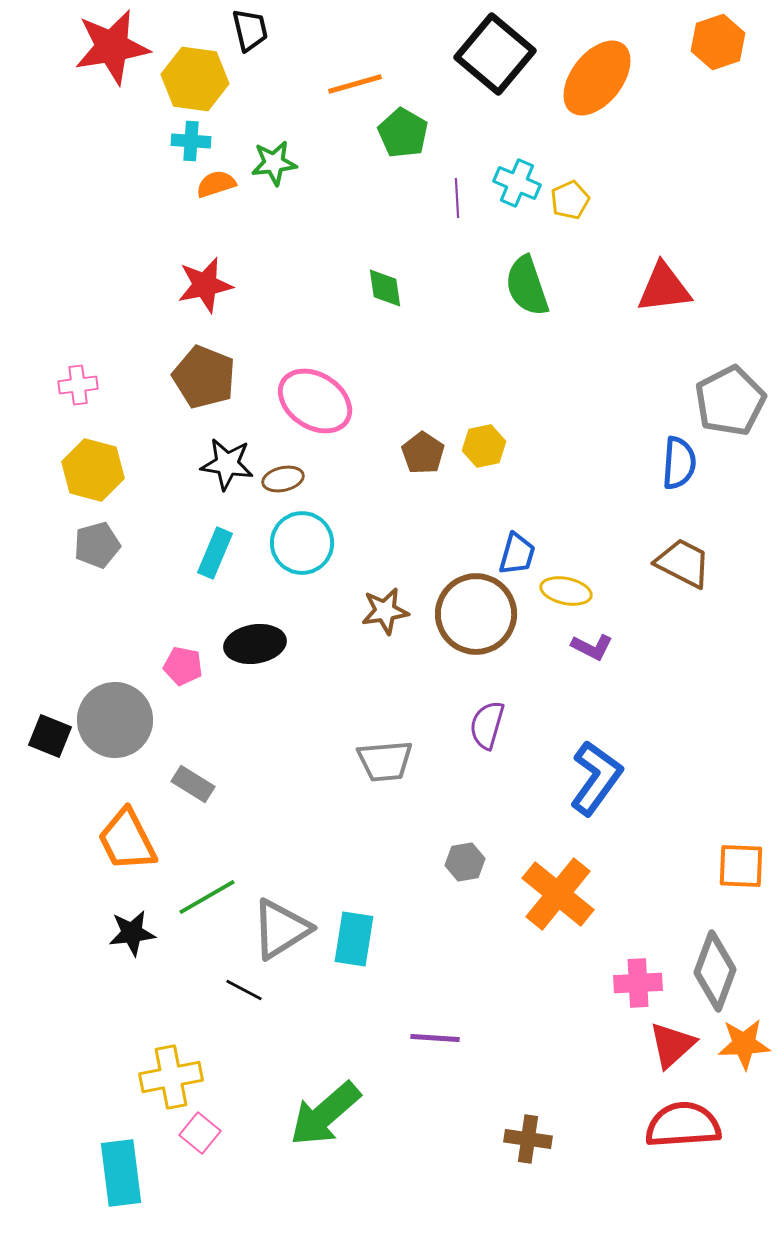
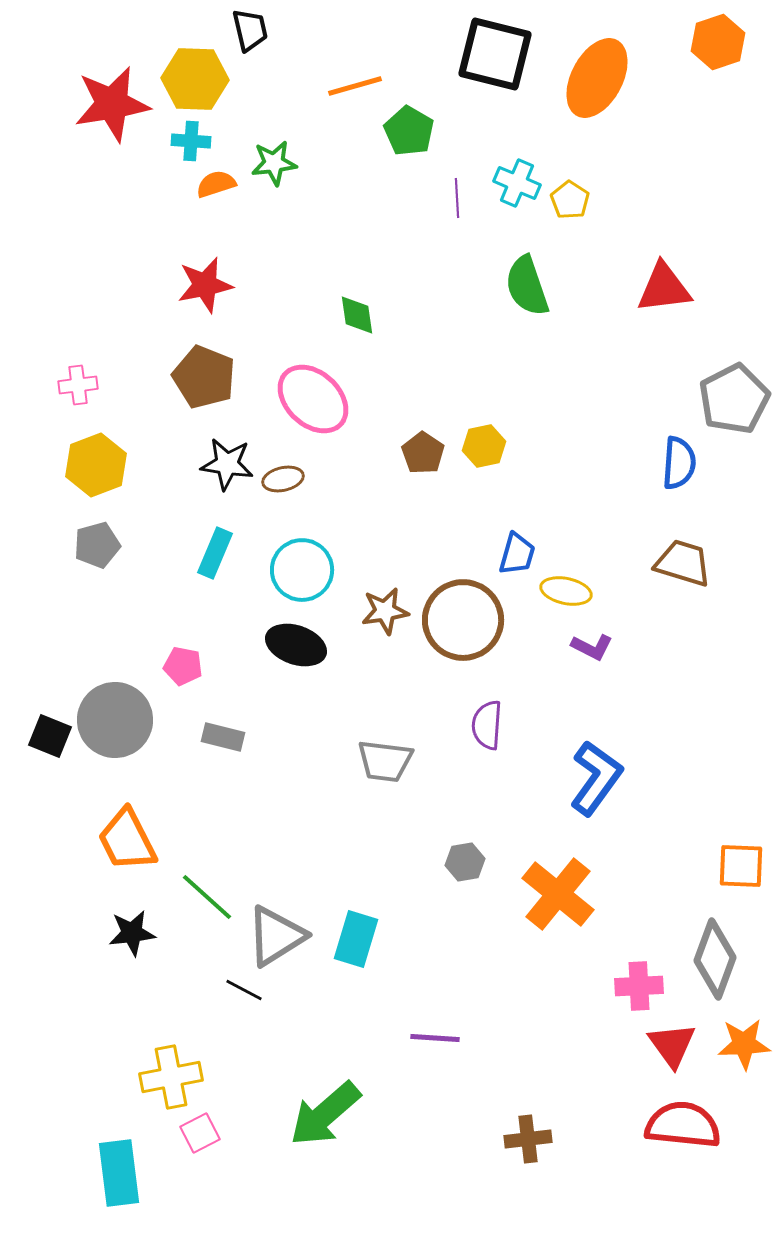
red star at (112, 47): moved 57 px down
black square at (495, 54): rotated 26 degrees counterclockwise
orange ellipse at (597, 78): rotated 10 degrees counterclockwise
yellow hexagon at (195, 79): rotated 6 degrees counterclockwise
orange line at (355, 84): moved 2 px down
green pentagon at (403, 133): moved 6 px right, 2 px up
yellow pentagon at (570, 200): rotated 15 degrees counterclockwise
green diamond at (385, 288): moved 28 px left, 27 px down
pink ellipse at (315, 401): moved 2 px left, 2 px up; rotated 10 degrees clockwise
gray pentagon at (730, 401): moved 4 px right, 2 px up
yellow hexagon at (93, 470): moved 3 px right, 5 px up; rotated 24 degrees clockwise
cyan circle at (302, 543): moved 27 px down
brown trapezoid at (683, 563): rotated 10 degrees counterclockwise
brown circle at (476, 614): moved 13 px left, 6 px down
black ellipse at (255, 644): moved 41 px right, 1 px down; rotated 28 degrees clockwise
purple semicircle at (487, 725): rotated 12 degrees counterclockwise
gray trapezoid at (385, 761): rotated 12 degrees clockwise
gray rectangle at (193, 784): moved 30 px right, 47 px up; rotated 18 degrees counterclockwise
green line at (207, 897): rotated 72 degrees clockwise
gray triangle at (281, 929): moved 5 px left, 7 px down
cyan rectangle at (354, 939): moved 2 px right; rotated 8 degrees clockwise
gray diamond at (715, 971): moved 12 px up
pink cross at (638, 983): moved 1 px right, 3 px down
red triangle at (672, 1045): rotated 24 degrees counterclockwise
red semicircle at (683, 1125): rotated 10 degrees clockwise
pink square at (200, 1133): rotated 24 degrees clockwise
brown cross at (528, 1139): rotated 15 degrees counterclockwise
cyan rectangle at (121, 1173): moved 2 px left
